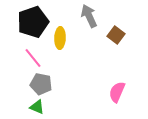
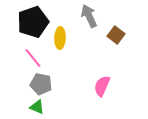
pink semicircle: moved 15 px left, 6 px up
